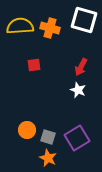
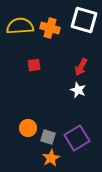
orange circle: moved 1 px right, 2 px up
orange star: moved 3 px right; rotated 18 degrees clockwise
